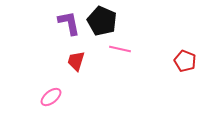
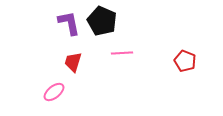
pink line: moved 2 px right, 4 px down; rotated 15 degrees counterclockwise
red trapezoid: moved 3 px left, 1 px down
pink ellipse: moved 3 px right, 5 px up
